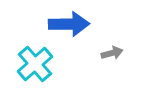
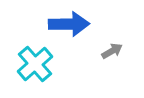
gray arrow: moved 2 px up; rotated 15 degrees counterclockwise
